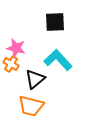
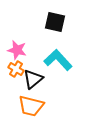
black square: rotated 15 degrees clockwise
pink star: moved 1 px right, 2 px down
orange cross: moved 5 px right, 5 px down
black triangle: moved 2 px left
